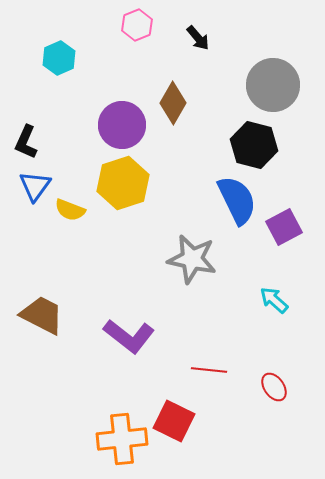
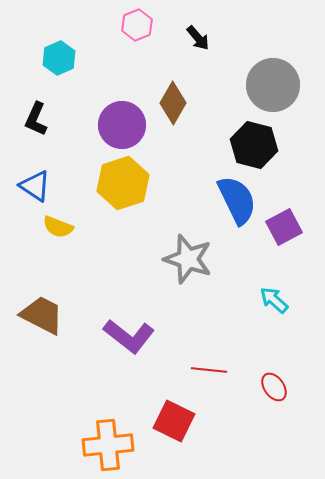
black L-shape: moved 10 px right, 23 px up
blue triangle: rotated 32 degrees counterclockwise
yellow semicircle: moved 12 px left, 17 px down
gray star: moved 4 px left; rotated 6 degrees clockwise
orange cross: moved 14 px left, 6 px down
